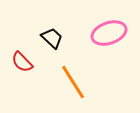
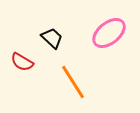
pink ellipse: rotated 20 degrees counterclockwise
red semicircle: rotated 15 degrees counterclockwise
